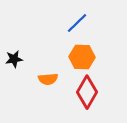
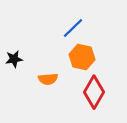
blue line: moved 4 px left, 5 px down
orange hexagon: rotated 10 degrees clockwise
red diamond: moved 7 px right
